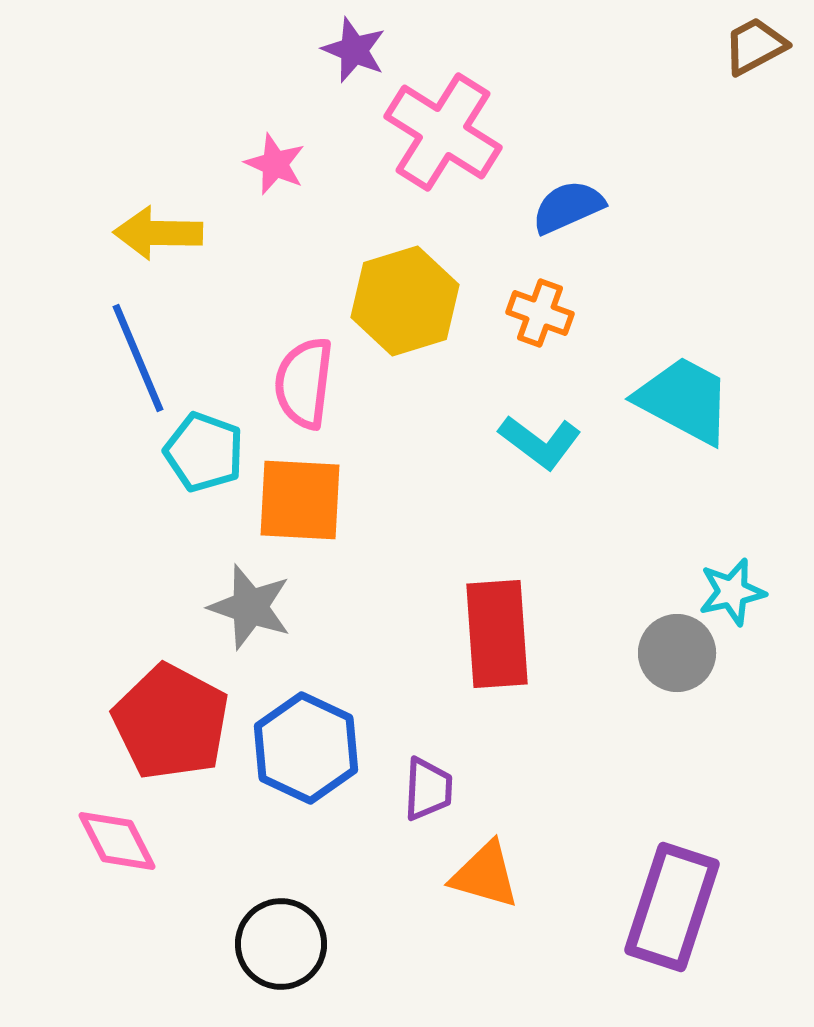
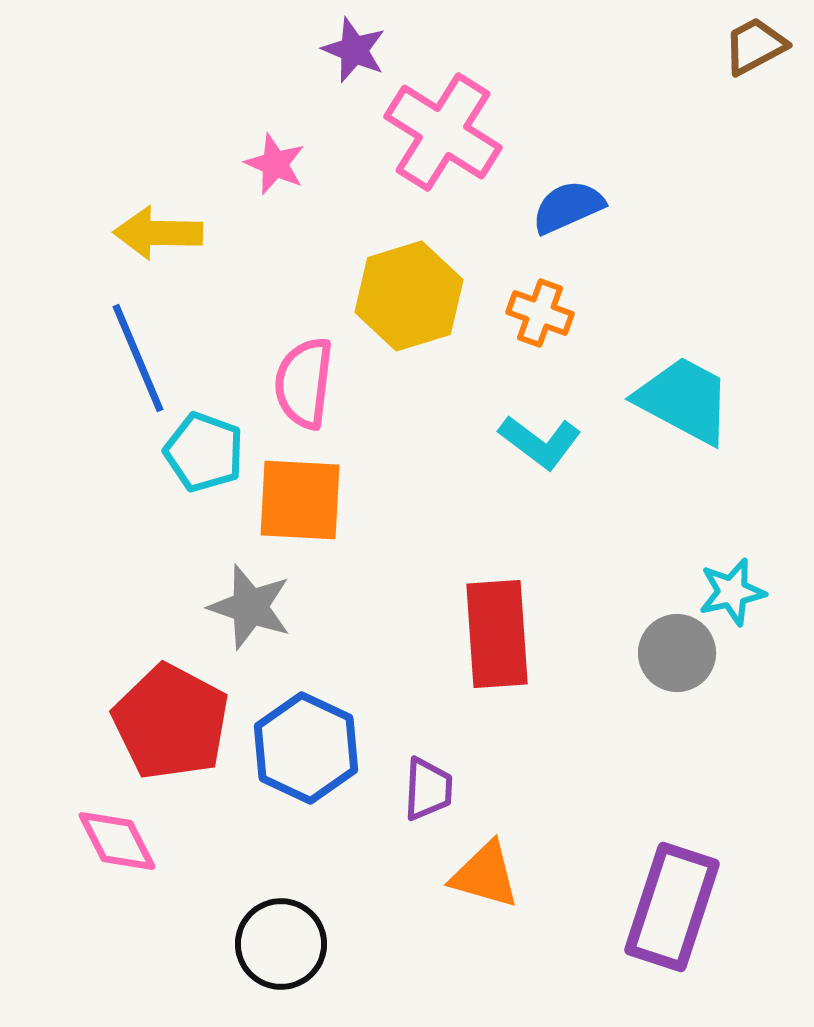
yellow hexagon: moved 4 px right, 5 px up
